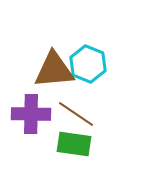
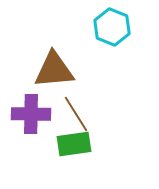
cyan hexagon: moved 24 px right, 37 px up
brown line: rotated 24 degrees clockwise
green rectangle: rotated 16 degrees counterclockwise
